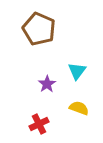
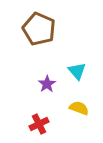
cyan triangle: rotated 18 degrees counterclockwise
